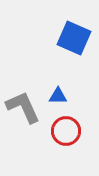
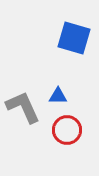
blue square: rotated 8 degrees counterclockwise
red circle: moved 1 px right, 1 px up
